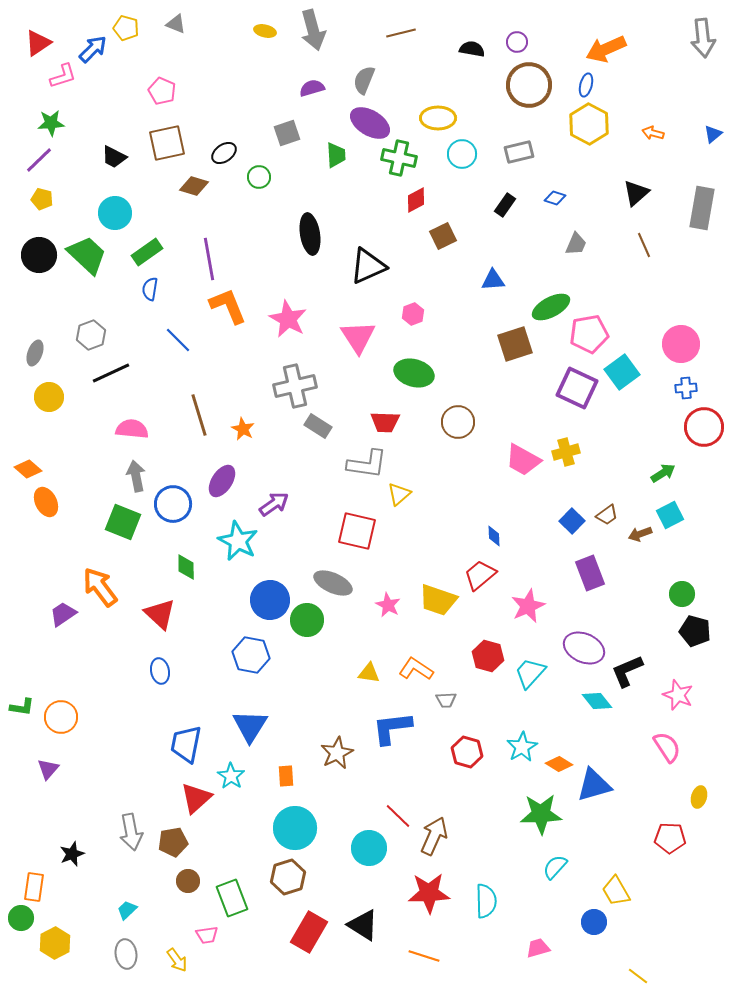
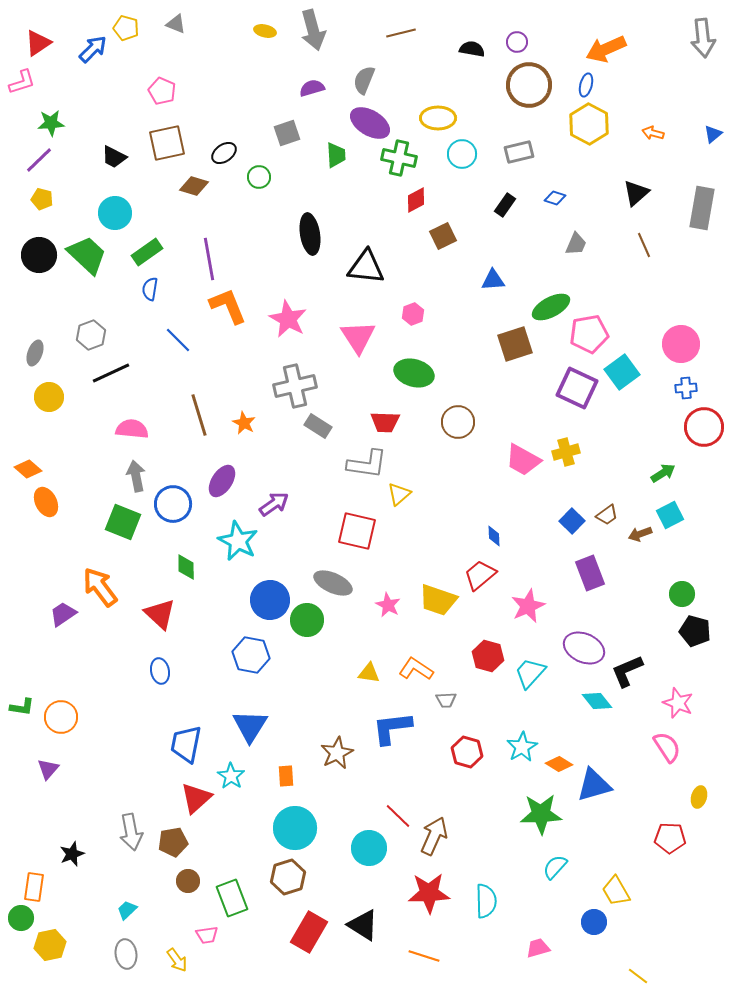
pink L-shape at (63, 76): moved 41 px left, 6 px down
black triangle at (368, 266): moved 2 px left, 1 px down; rotated 30 degrees clockwise
orange star at (243, 429): moved 1 px right, 6 px up
pink star at (678, 695): moved 8 px down
yellow hexagon at (55, 943): moved 5 px left, 2 px down; rotated 16 degrees clockwise
